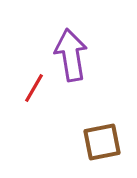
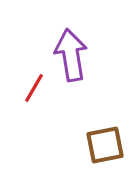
brown square: moved 3 px right, 3 px down
